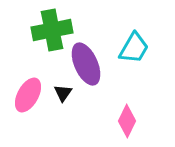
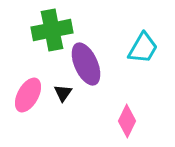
cyan trapezoid: moved 9 px right
